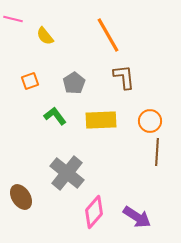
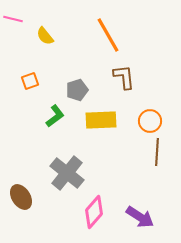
gray pentagon: moved 3 px right, 7 px down; rotated 15 degrees clockwise
green L-shape: rotated 90 degrees clockwise
purple arrow: moved 3 px right
